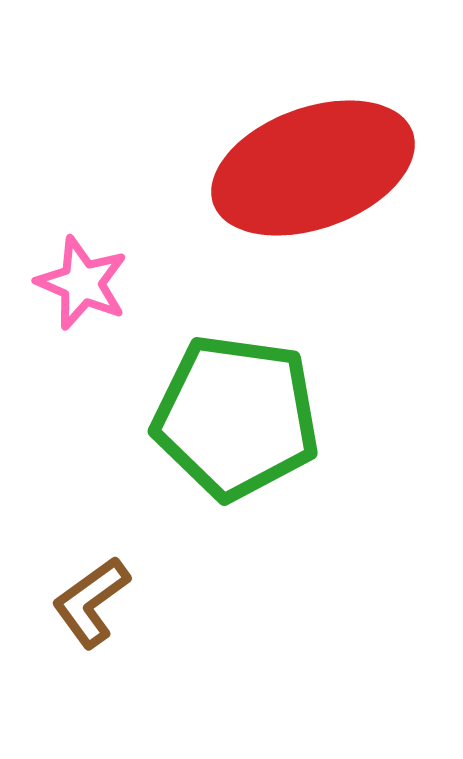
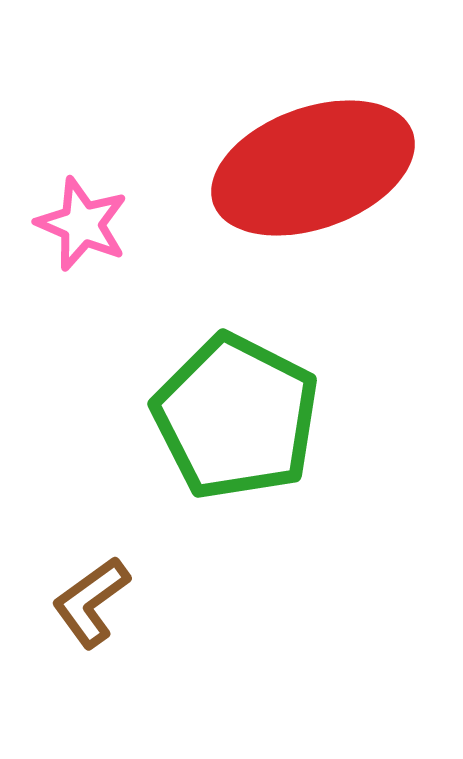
pink star: moved 59 px up
green pentagon: rotated 19 degrees clockwise
